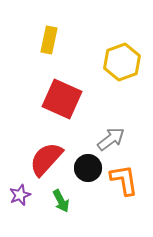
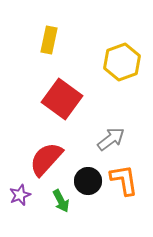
red square: rotated 12 degrees clockwise
black circle: moved 13 px down
